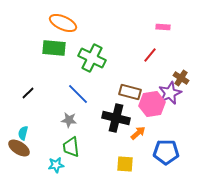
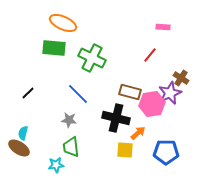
yellow square: moved 14 px up
